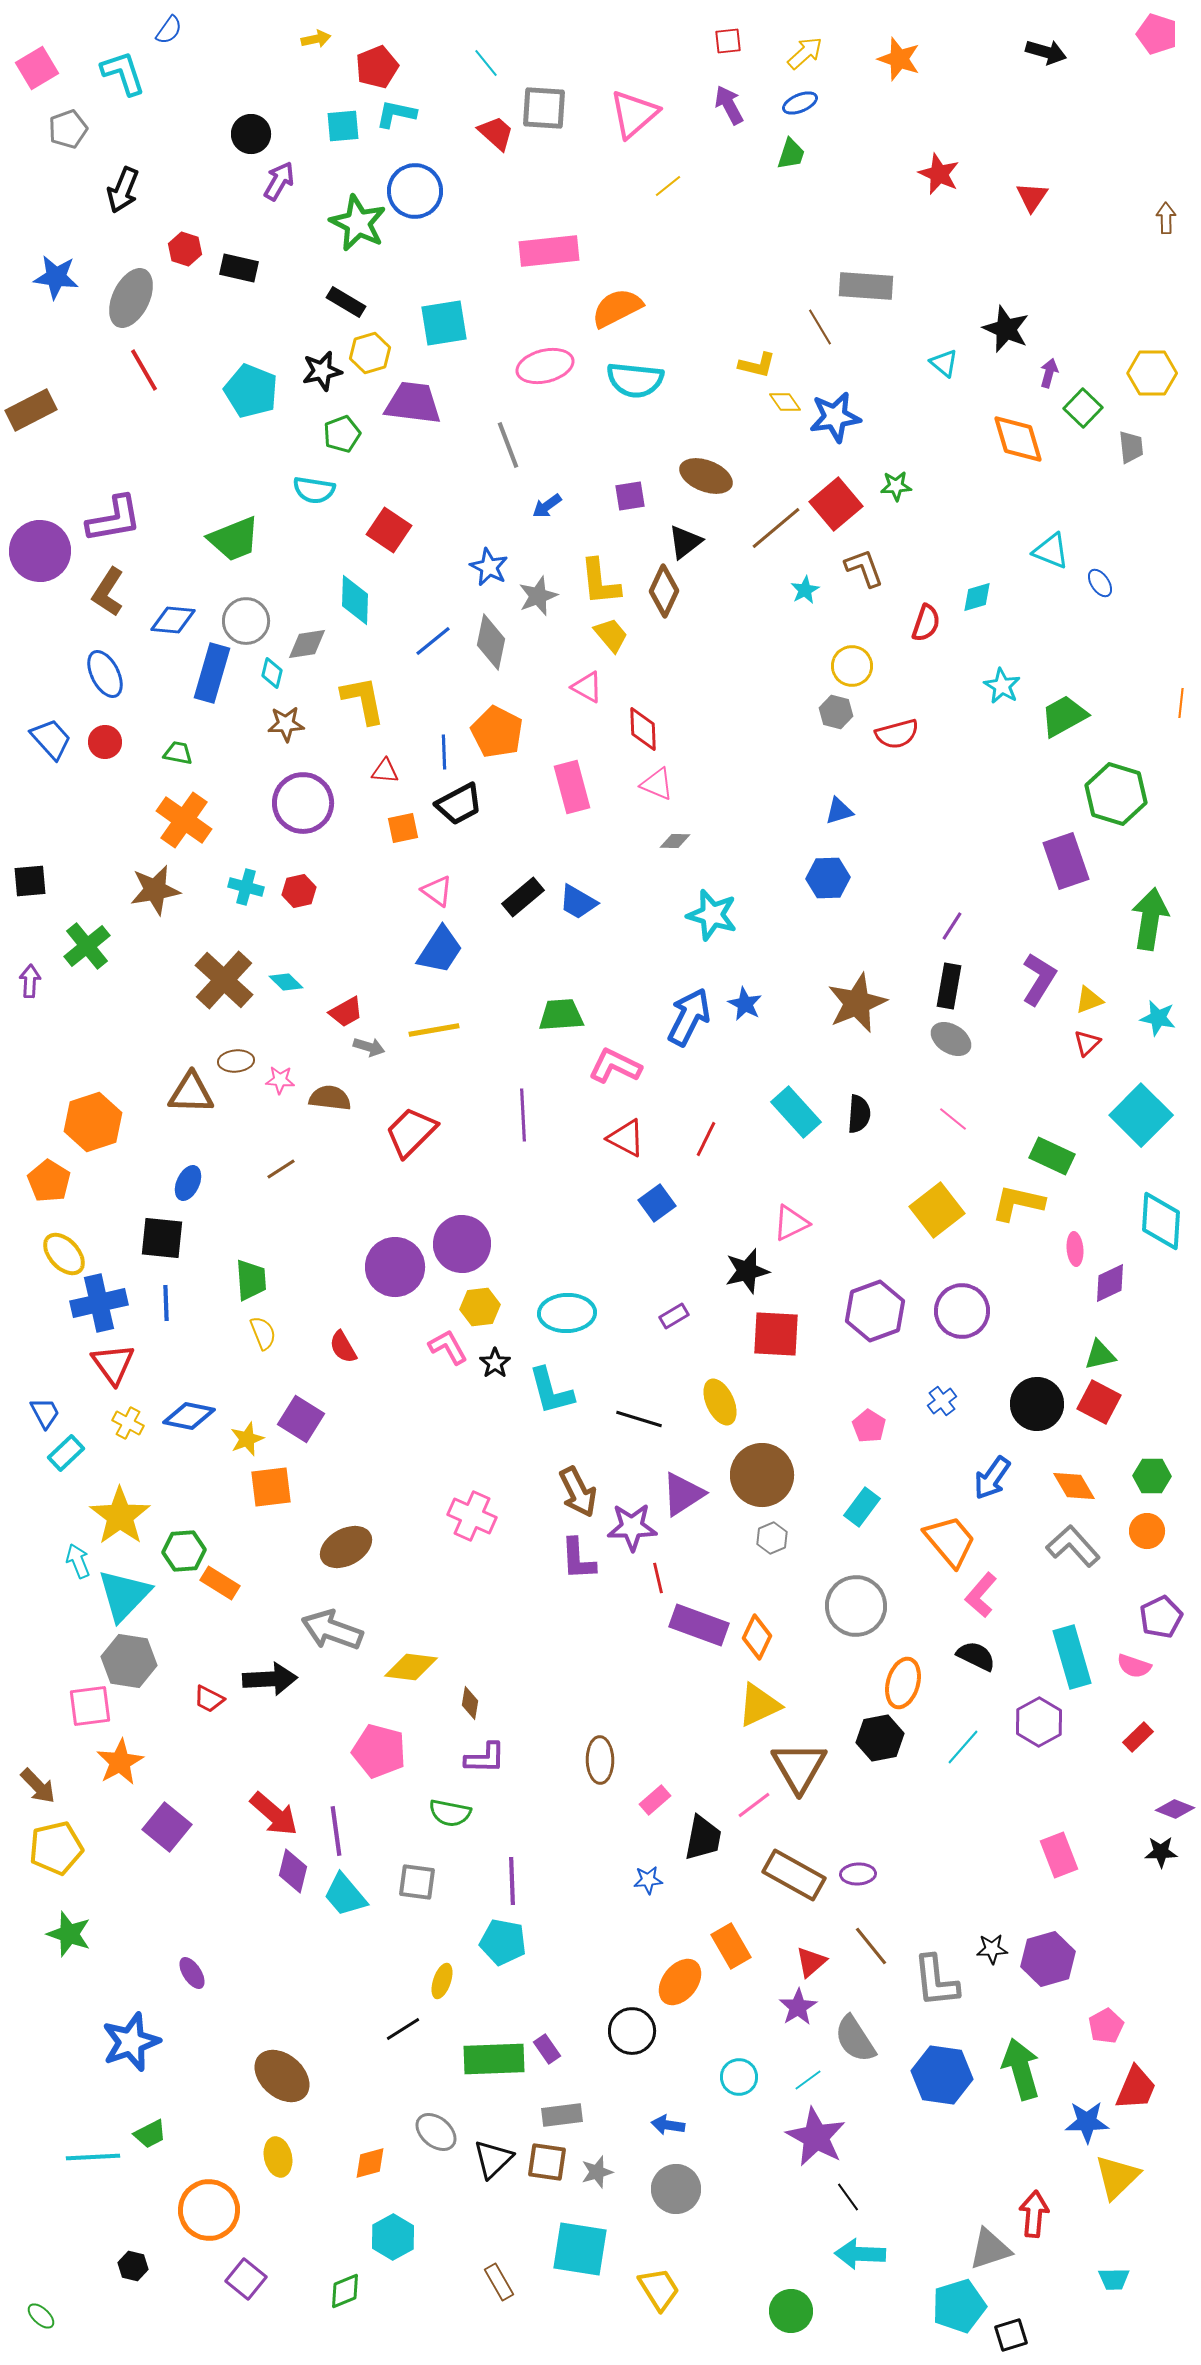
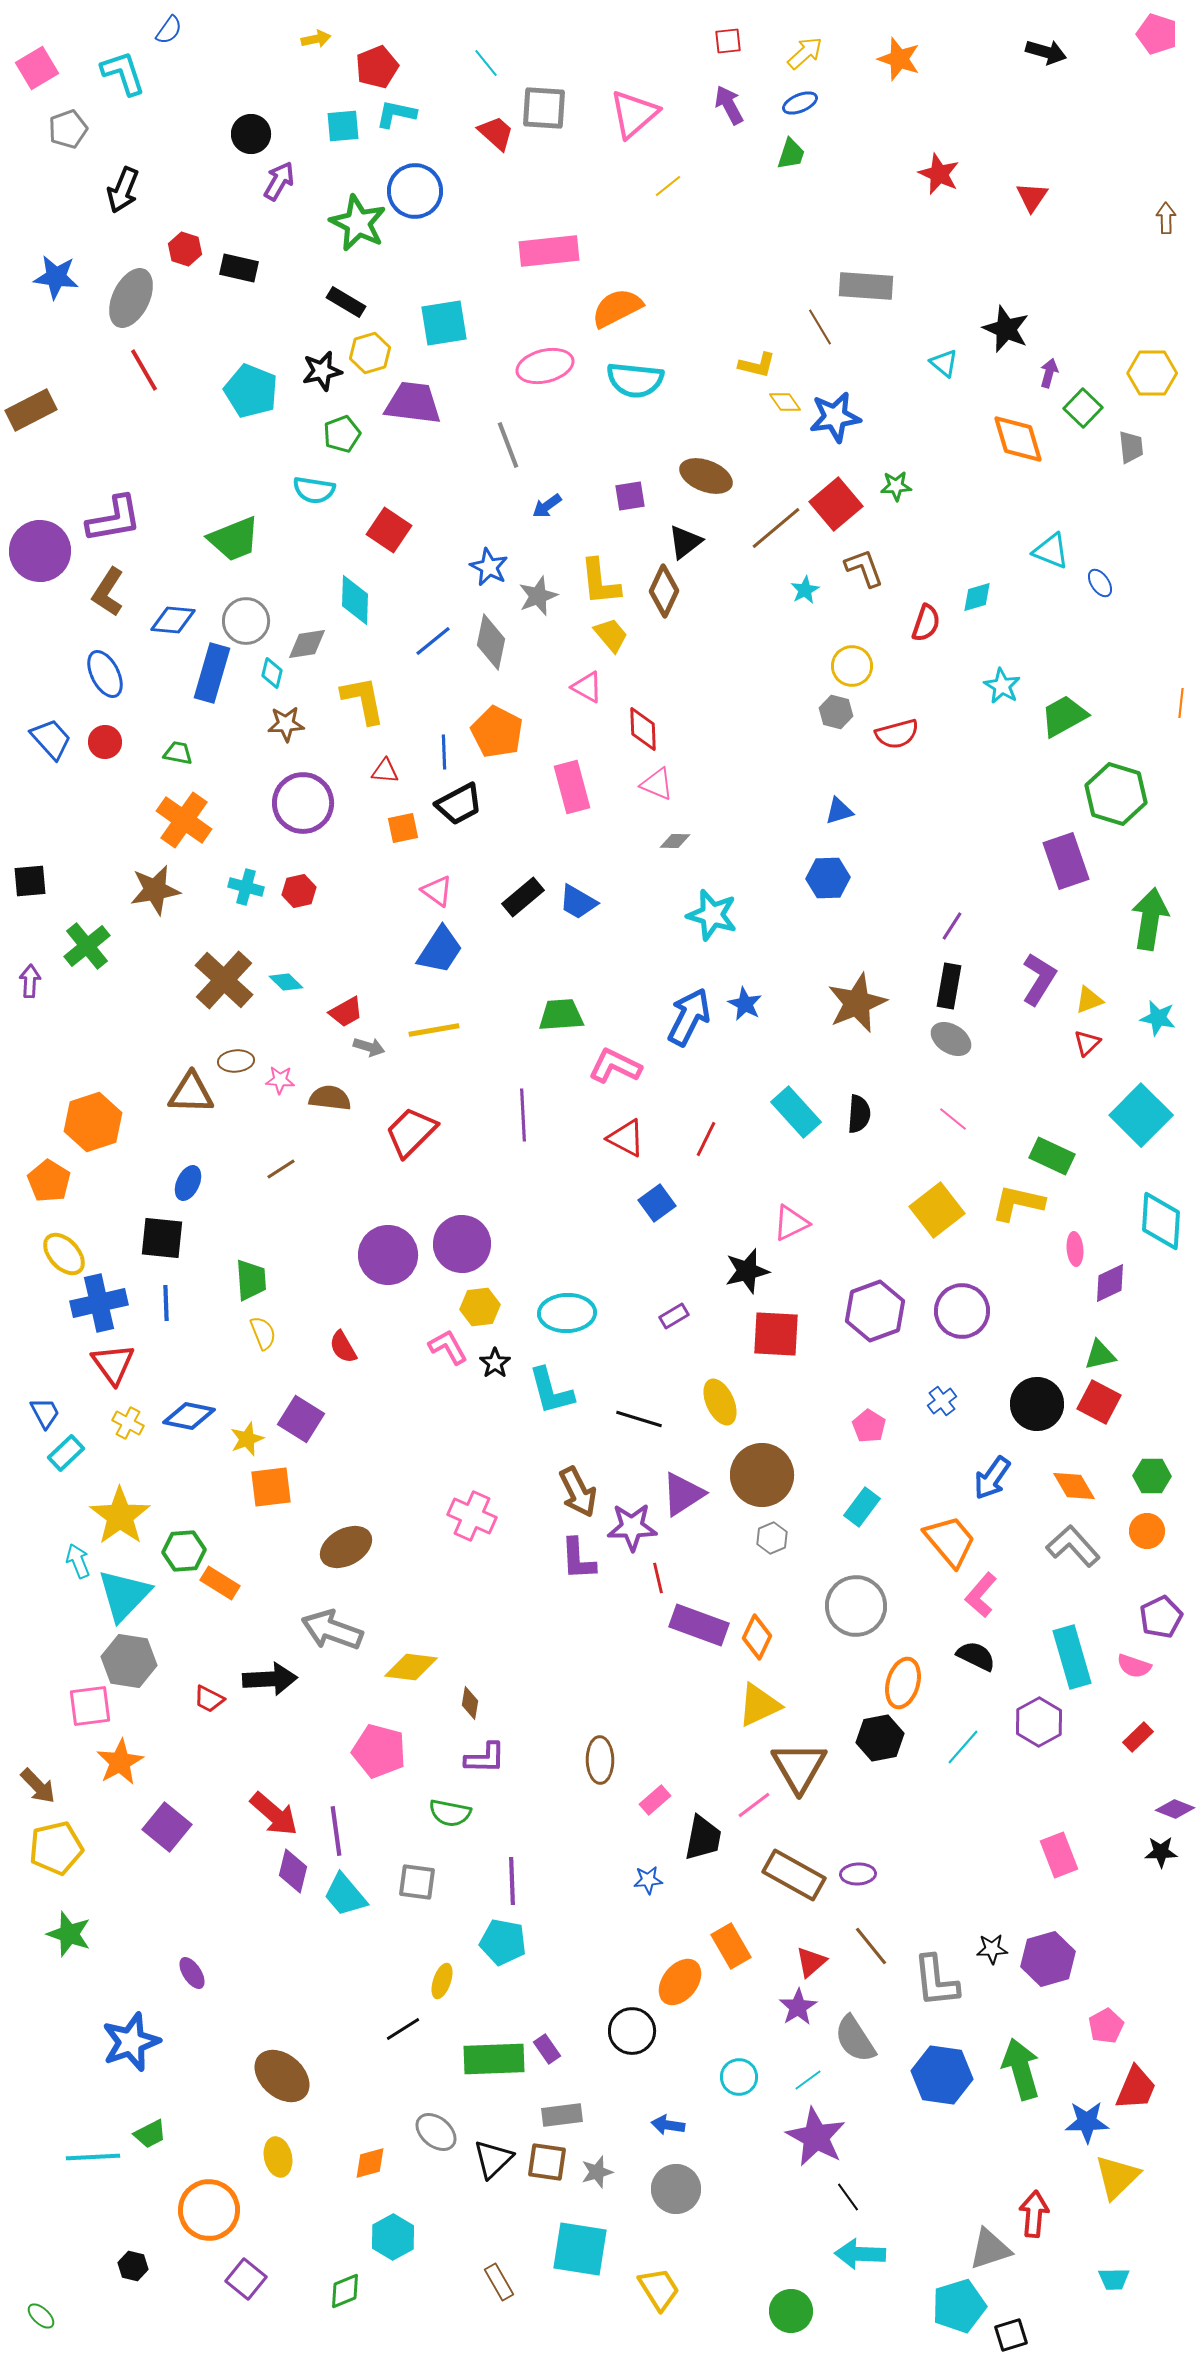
purple circle at (395, 1267): moved 7 px left, 12 px up
